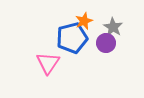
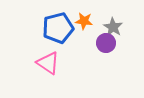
orange star: rotated 30 degrees clockwise
blue pentagon: moved 14 px left, 10 px up
pink triangle: rotated 30 degrees counterclockwise
